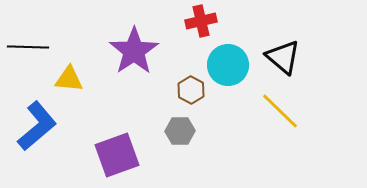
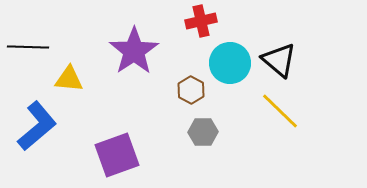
black triangle: moved 4 px left, 3 px down
cyan circle: moved 2 px right, 2 px up
gray hexagon: moved 23 px right, 1 px down
